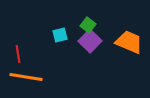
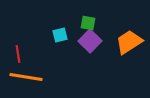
green square: moved 2 px up; rotated 28 degrees counterclockwise
orange trapezoid: rotated 56 degrees counterclockwise
